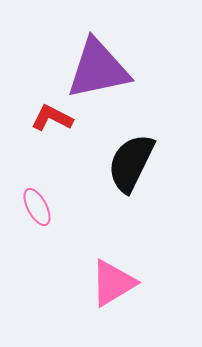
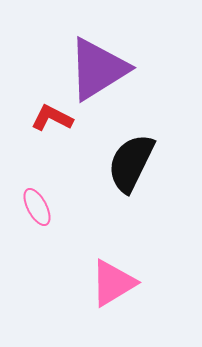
purple triangle: rotated 20 degrees counterclockwise
